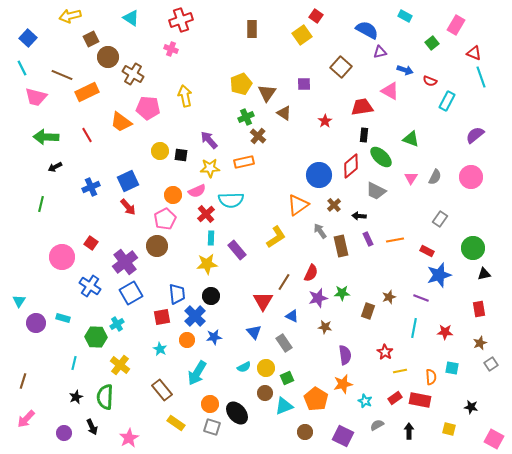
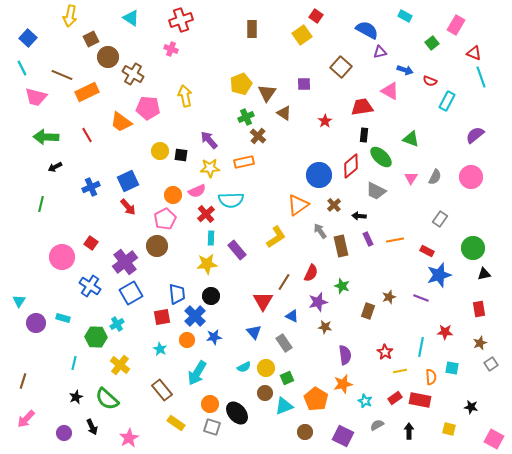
yellow arrow at (70, 16): rotated 65 degrees counterclockwise
green star at (342, 293): moved 7 px up; rotated 21 degrees clockwise
purple star at (318, 298): moved 4 px down
cyan line at (414, 328): moved 7 px right, 19 px down
green semicircle at (105, 397): moved 2 px right, 2 px down; rotated 50 degrees counterclockwise
